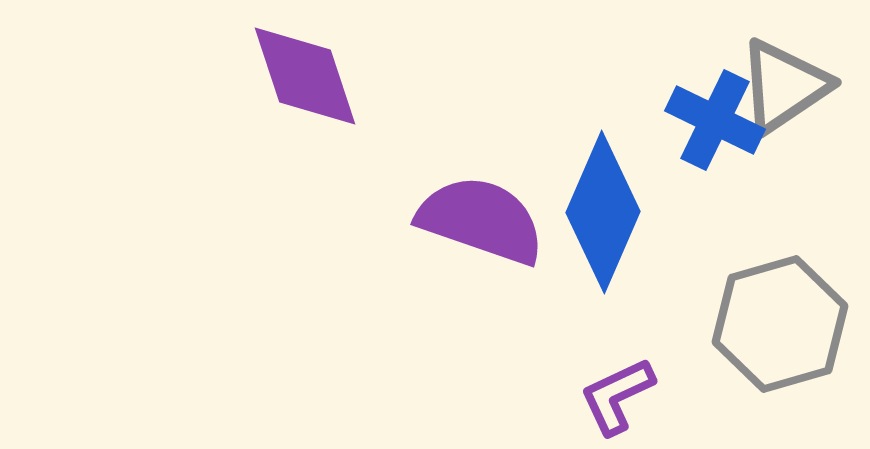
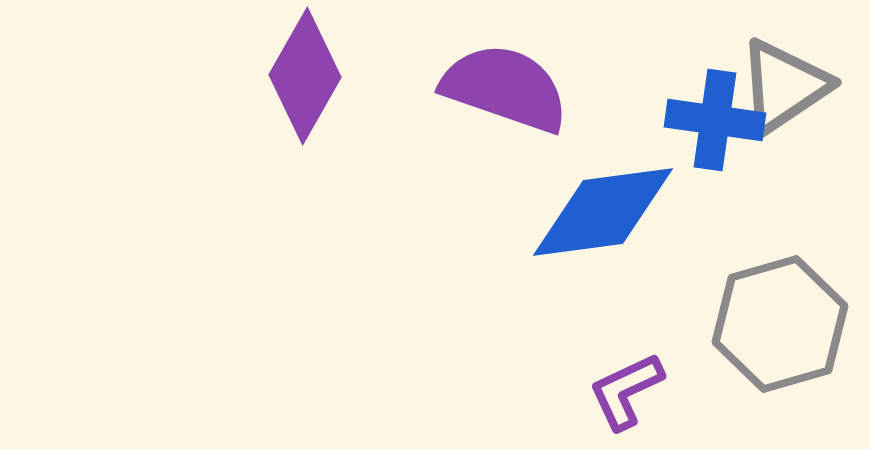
purple diamond: rotated 48 degrees clockwise
blue cross: rotated 18 degrees counterclockwise
blue diamond: rotated 59 degrees clockwise
purple semicircle: moved 24 px right, 132 px up
purple L-shape: moved 9 px right, 5 px up
